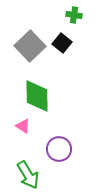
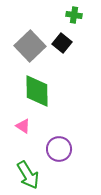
green diamond: moved 5 px up
